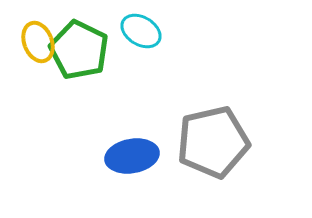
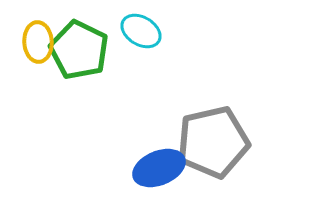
yellow ellipse: rotated 18 degrees clockwise
blue ellipse: moved 27 px right, 12 px down; rotated 12 degrees counterclockwise
